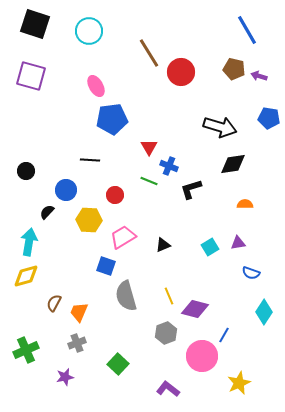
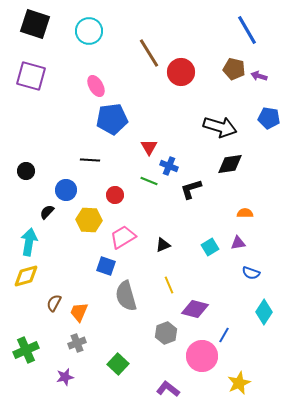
black diamond at (233, 164): moved 3 px left
orange semicircle at (245, 204): moved 9 px down
yellow line at (169, 296): moved 11 px up
